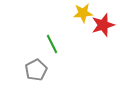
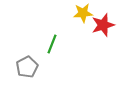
green line: rotated 48 degrees clockwise
gray pentagon: moved 9 px left, 3 px up
